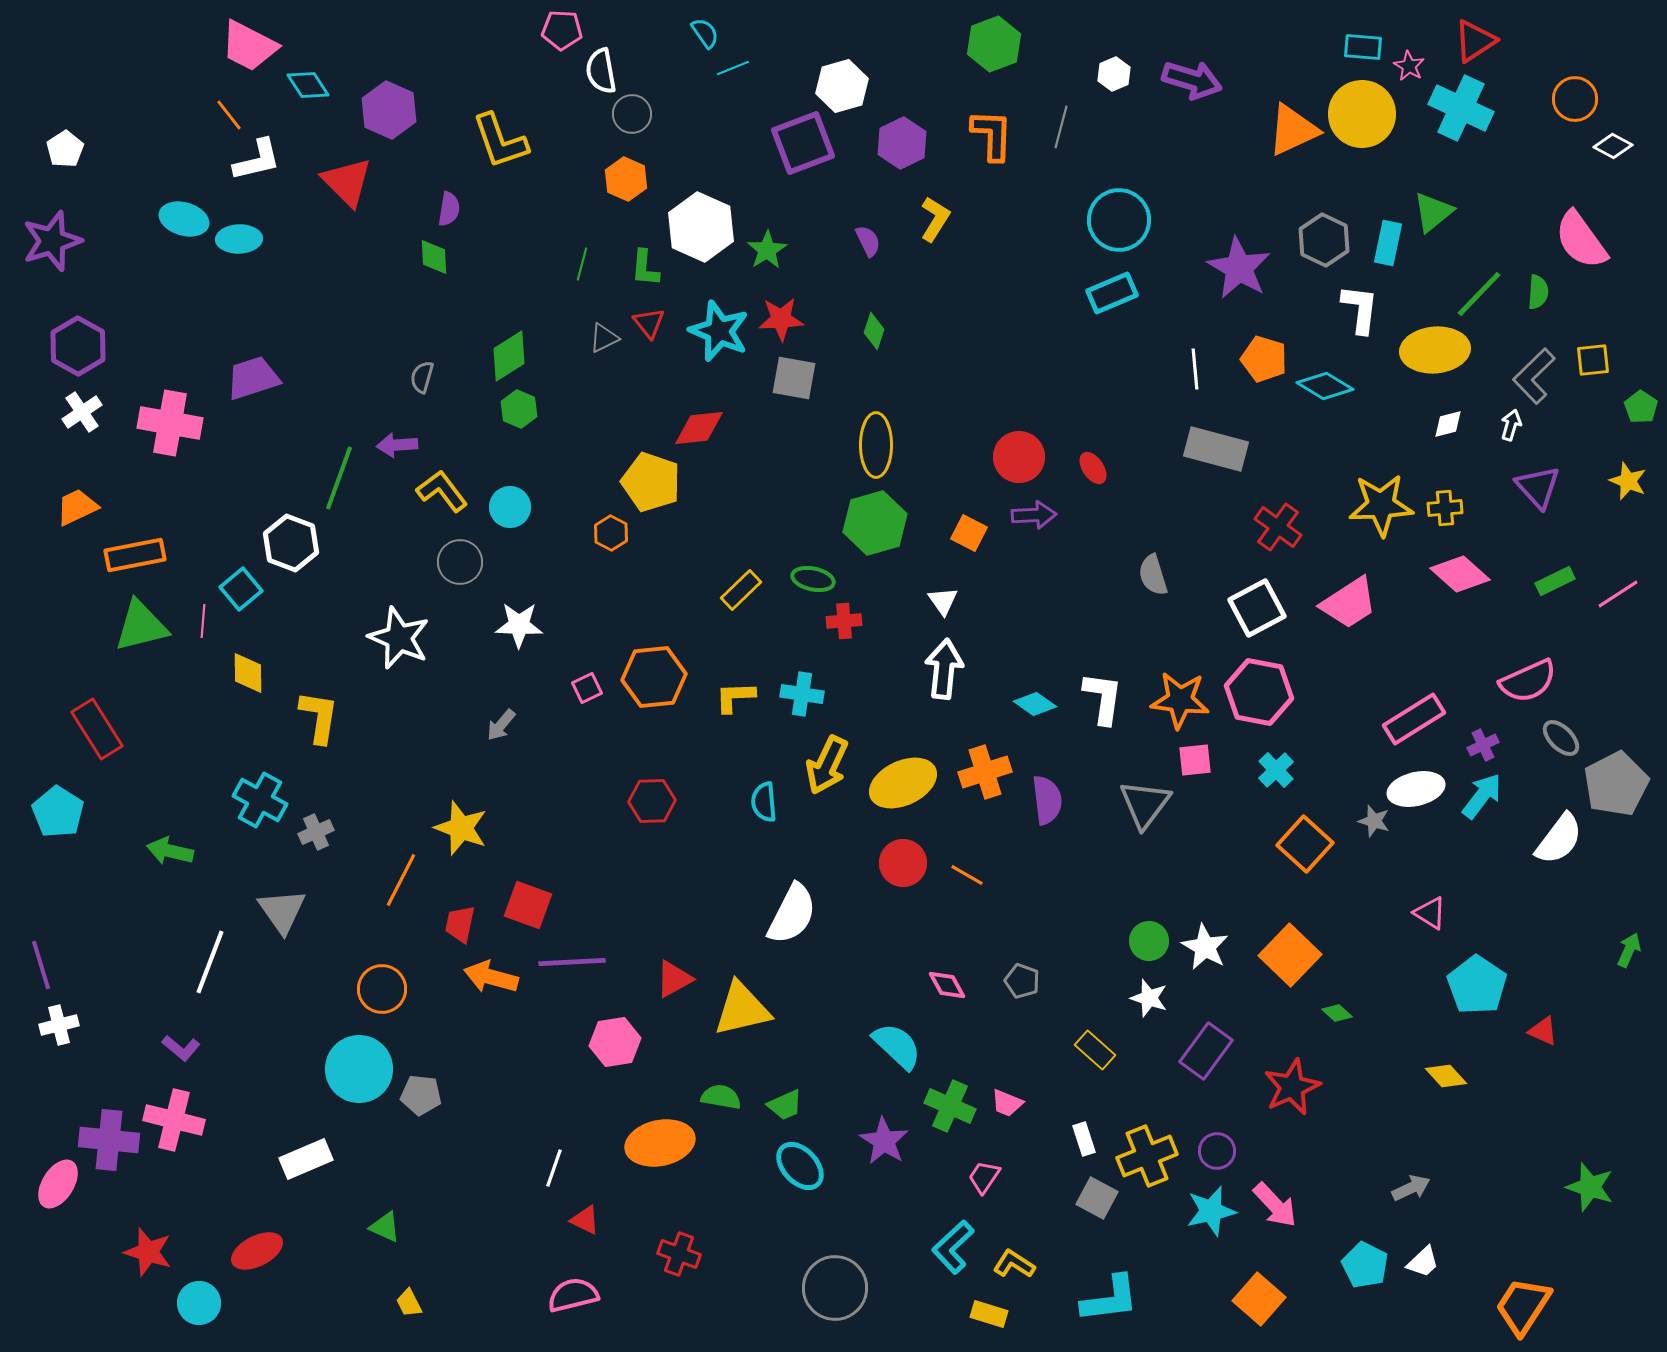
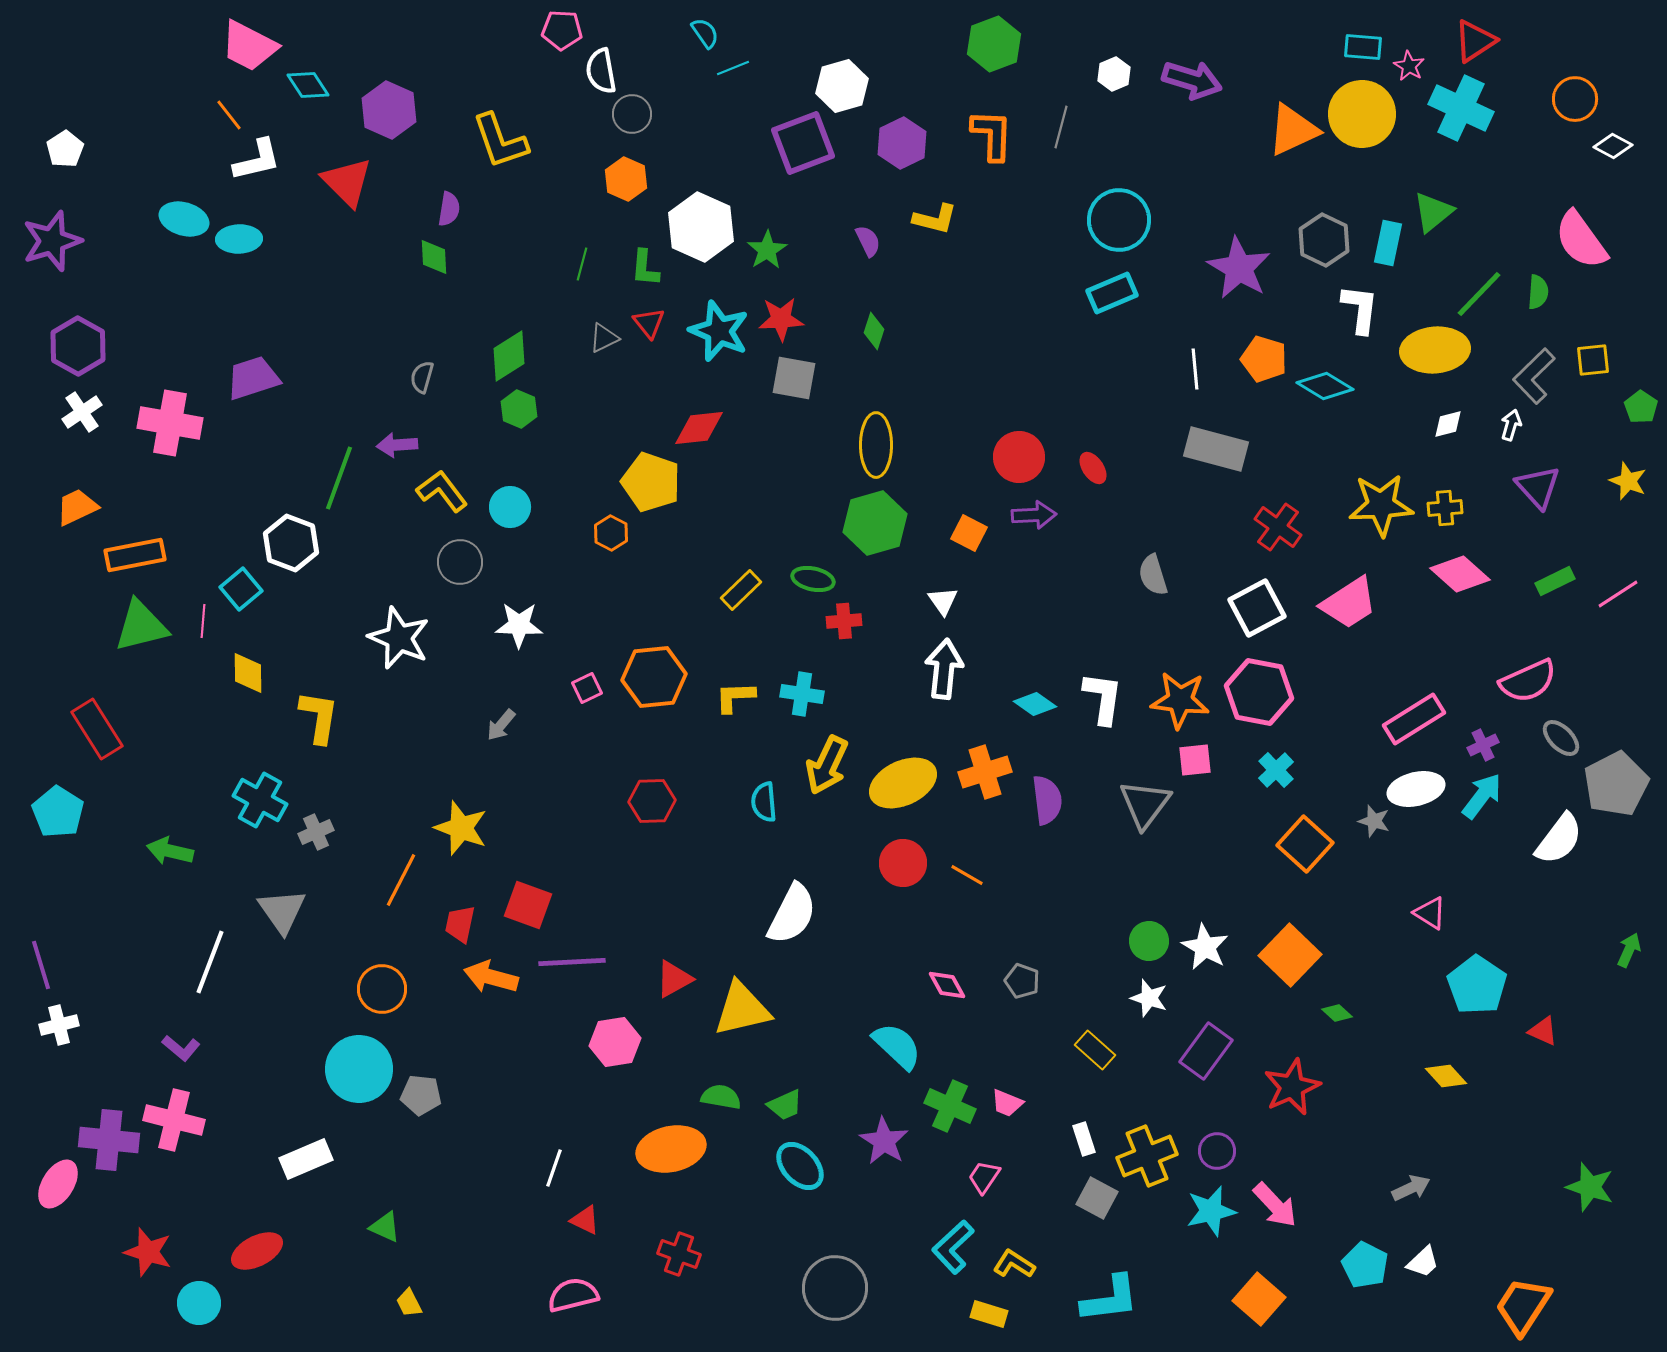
yellow L-shape at (935, 219): rotated 72 degrees clockwise
orange ellipse at (660, 1143): moved 11 px right, 6 px down
